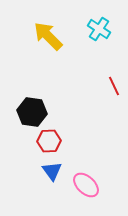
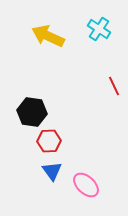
yellow arrow: rotated 20 degrees counterclockwise
